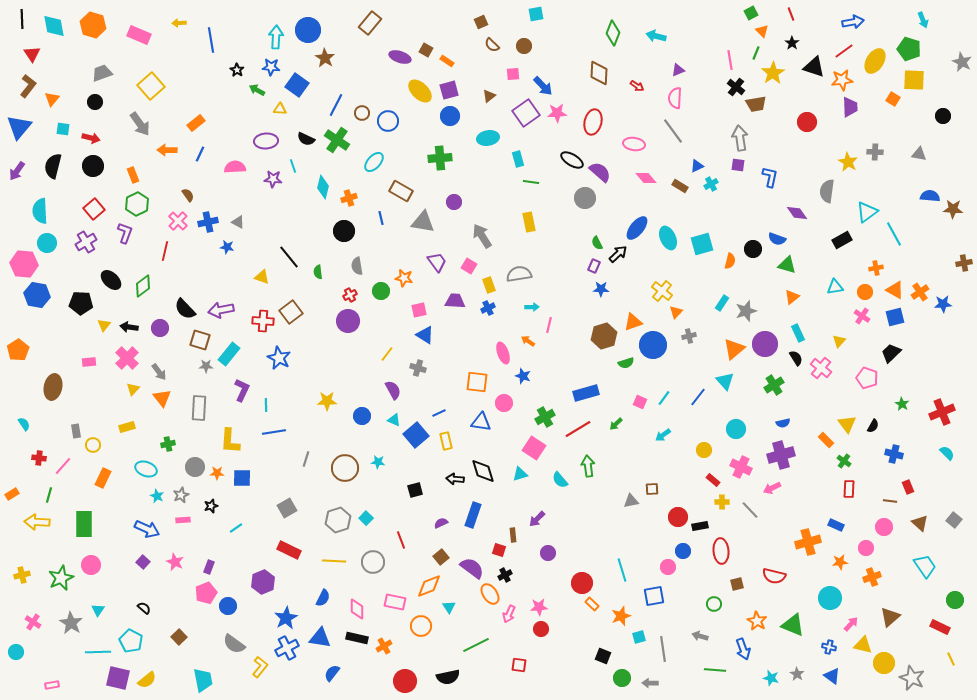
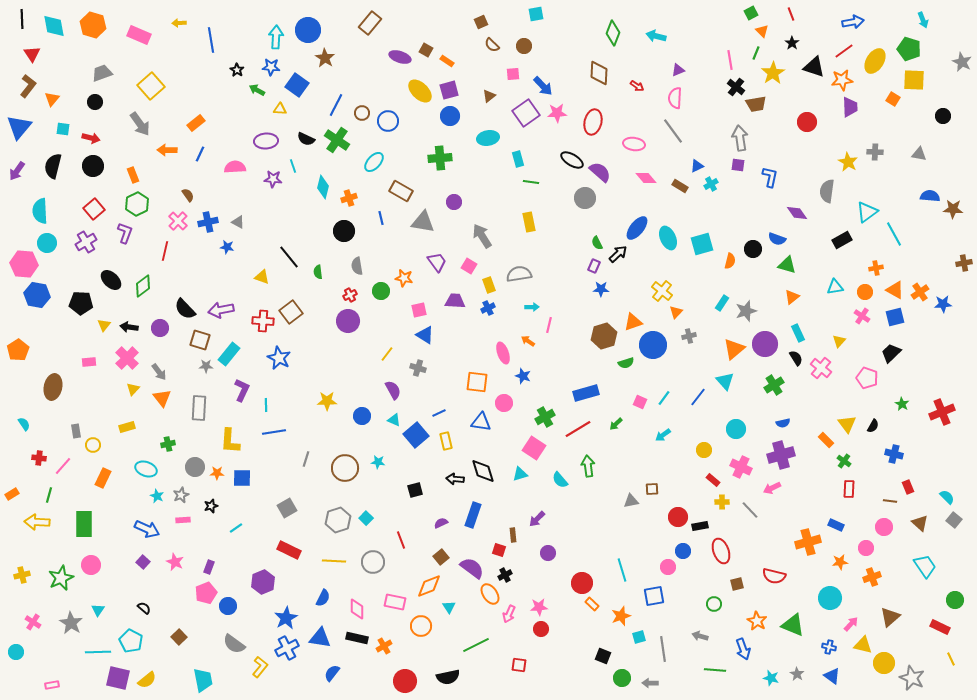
cyan semicircle at (947, 453): moved 44 px down
red ellipse at (721, 551): rotated 15 degrees counterclockwise
